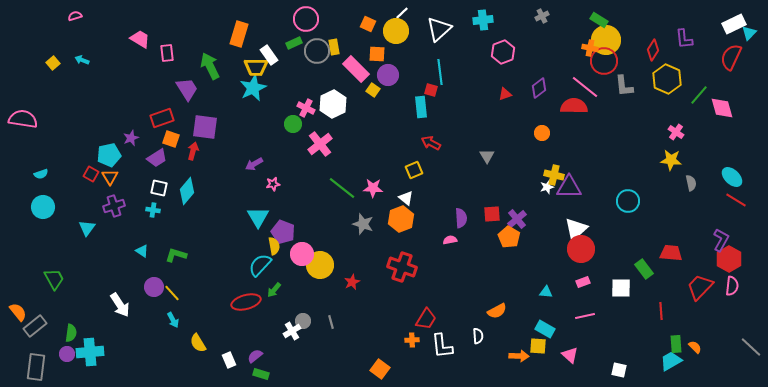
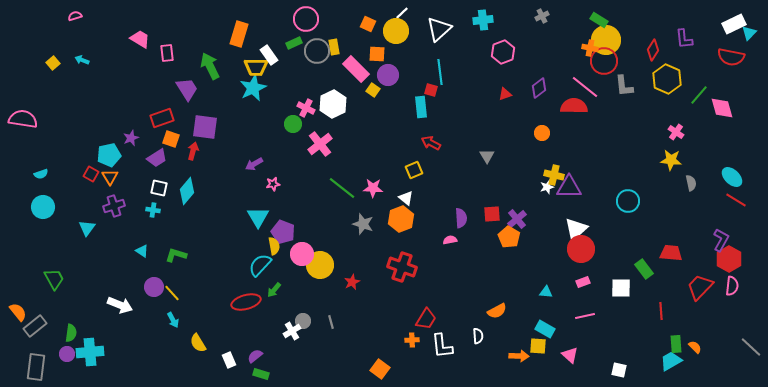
red semicircle at (731, 57): rotated 104 degrees counterclockwise
white arrow at (120, 305): rotated 35 degrees counterclockwise
